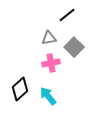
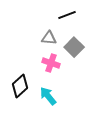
black line: rotated 18 degrees clockwise
gray triangle: rotated 14 degrees clockwise
pink cross: rotated 30 degrees clockwise
black diamond: moved 3 px up
